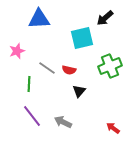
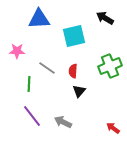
black arrow: rotated 72 degrees clockwise
cyan square: moved 8 px left, 2 px up
pink star: rotated 21 degrees clockwise
red semicircle: moved 4 px right, 1 px down; rotated 80 degrees clockwise
